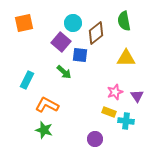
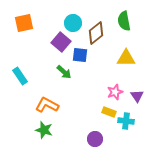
cyan rectangle: moved 7 px left, 4 px up; rotated 60 degrees counterclockwise
